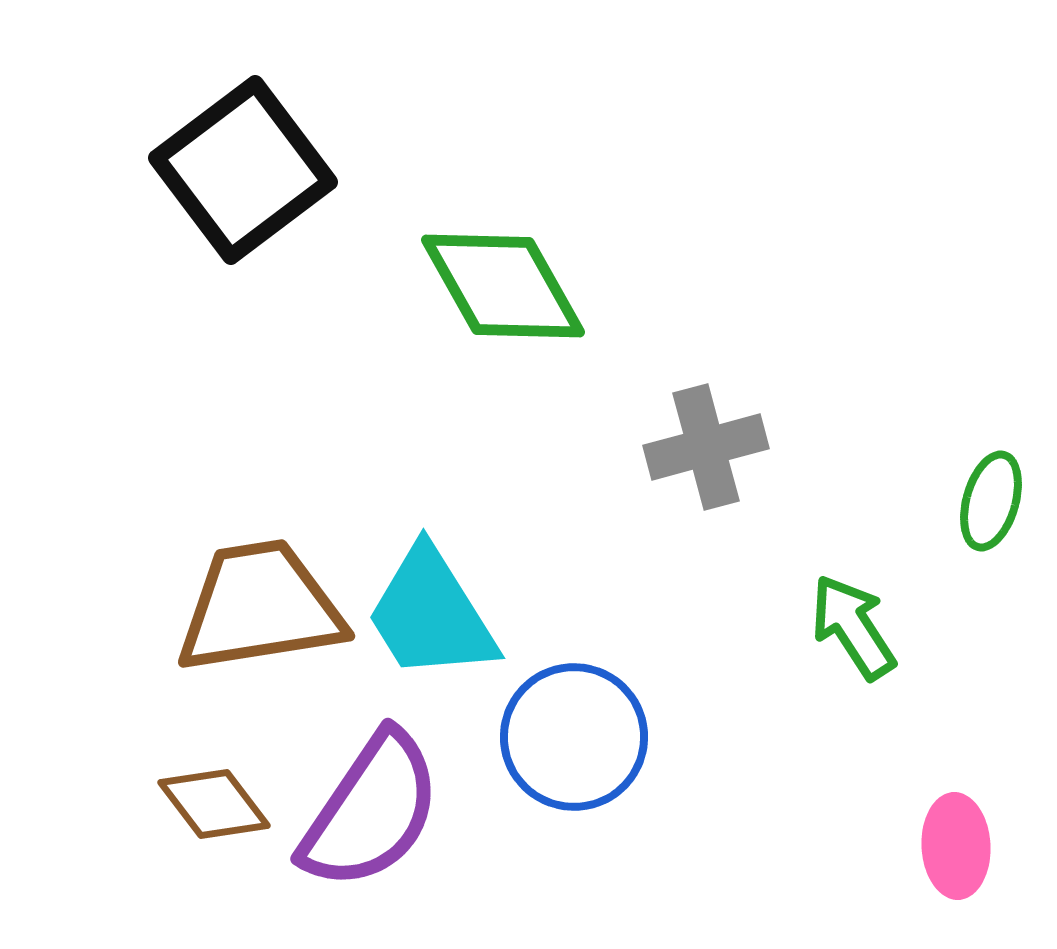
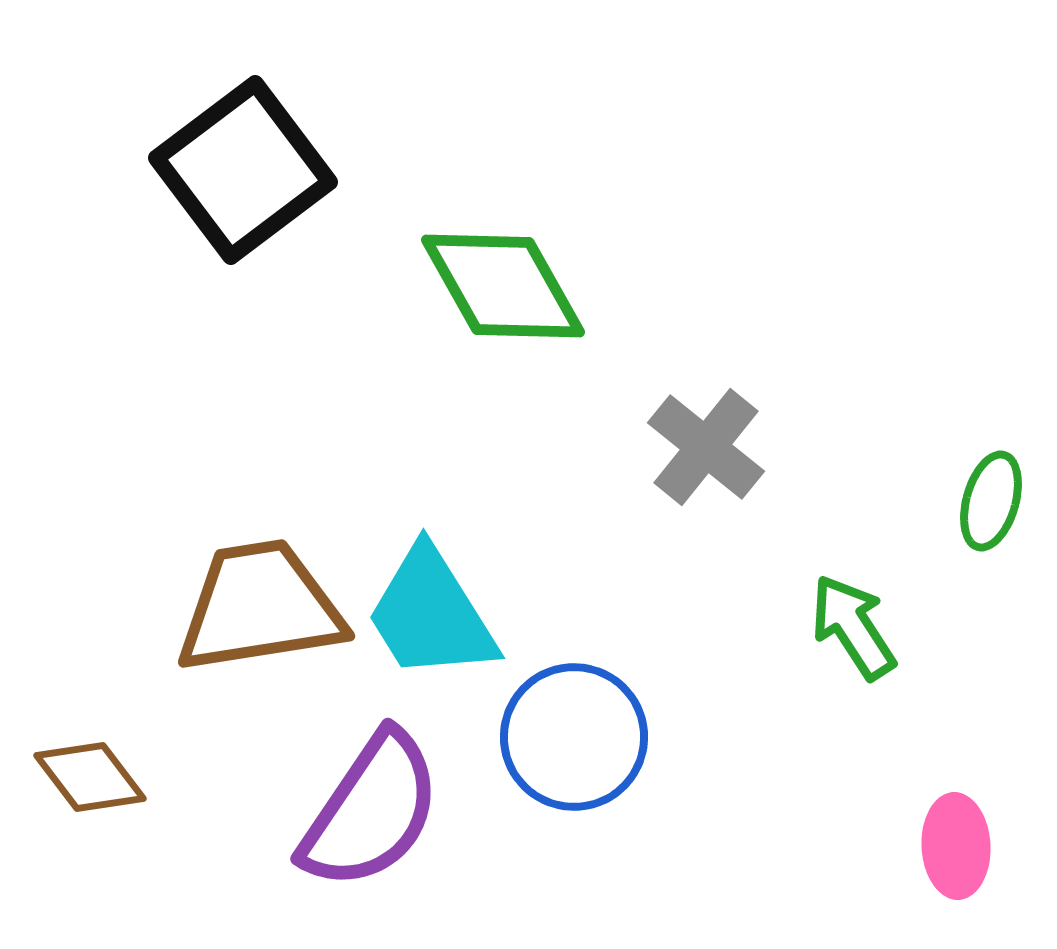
gray cross: rotated 36 degrees counterclockwise
brown diamond: moved 124 px left, 27 px up
